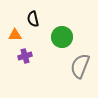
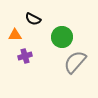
black semicircle: rotated 49 degrees counterclockwise
gray semicircle: moved 5 px left, 4 px up; rotated 20 degrees clockwise
